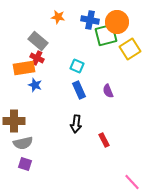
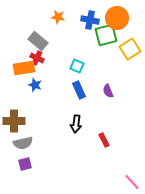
orange circle: moved 4 px up
purple square: rotated 32 degrees counterclockwise
